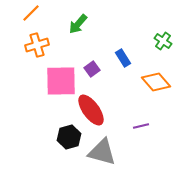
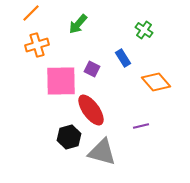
green cross: moved 19 px left, 11 px up
purple square: rotated 28 degrees counterclockwise
